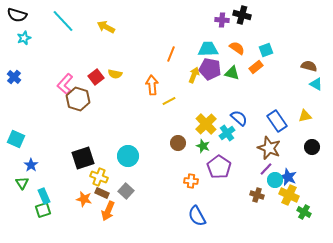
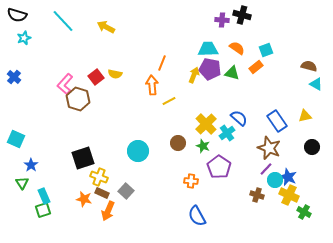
orange line at (171, 54): moved 9 px left, 9 px down
cyan circle at (128, 156): moved 10 px right, 5 px up
